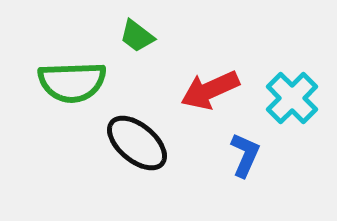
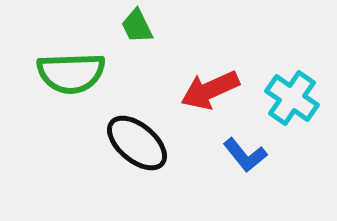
green trapezoid: moved 10 px up; rotated 27 degrees clockwise
green semicircle: moved 1 px left, 9 px up
cyan cross: rotated 10 degrees counterclockwise
blue L-shape: rotated 117 degrees clockwise
